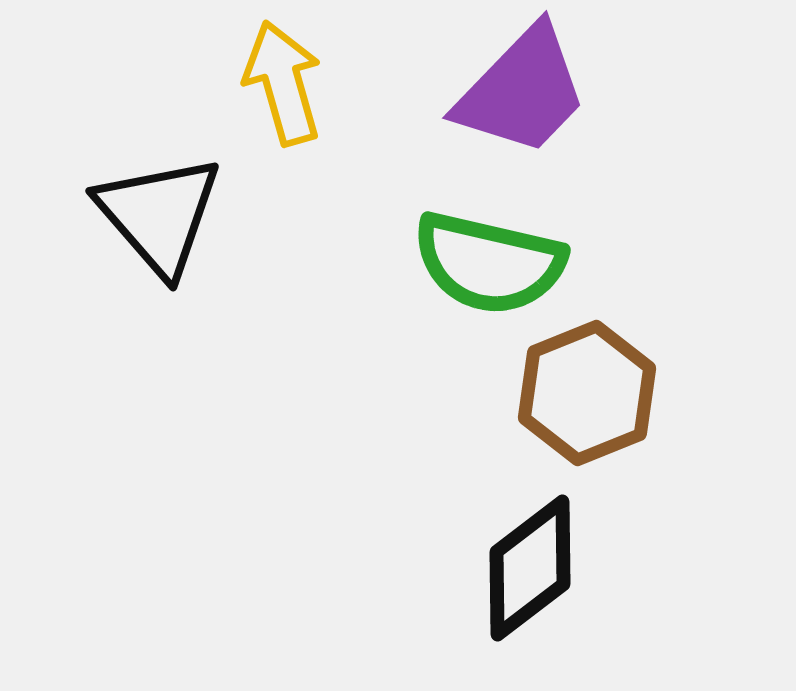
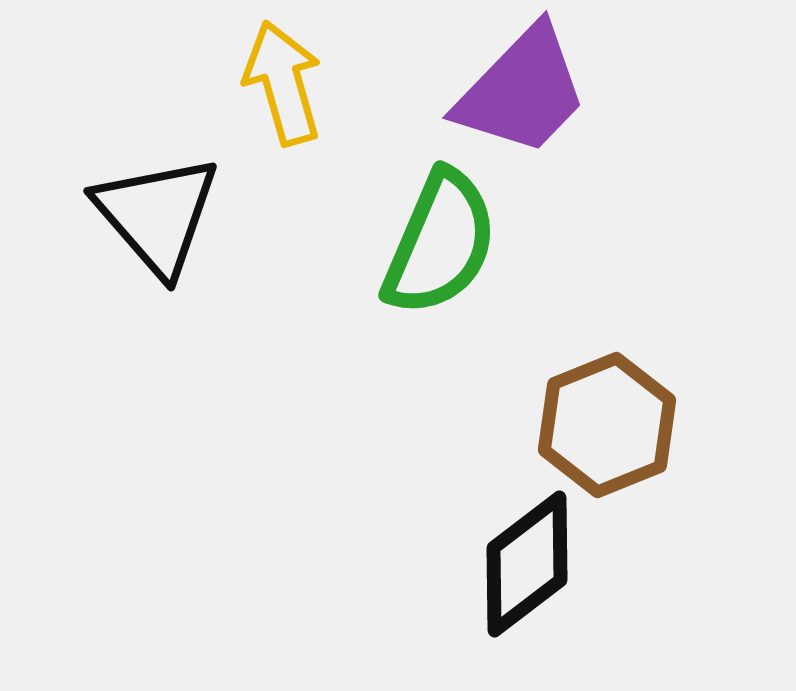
black triangle: moved 2 px left
green semicircle: moved 49 px left, 20 px up; rotated 80 degrees counterclockwise
brown hexagon: moved 20 px right, 32 px down
black diamond: moved 3 px left, 4 px up
